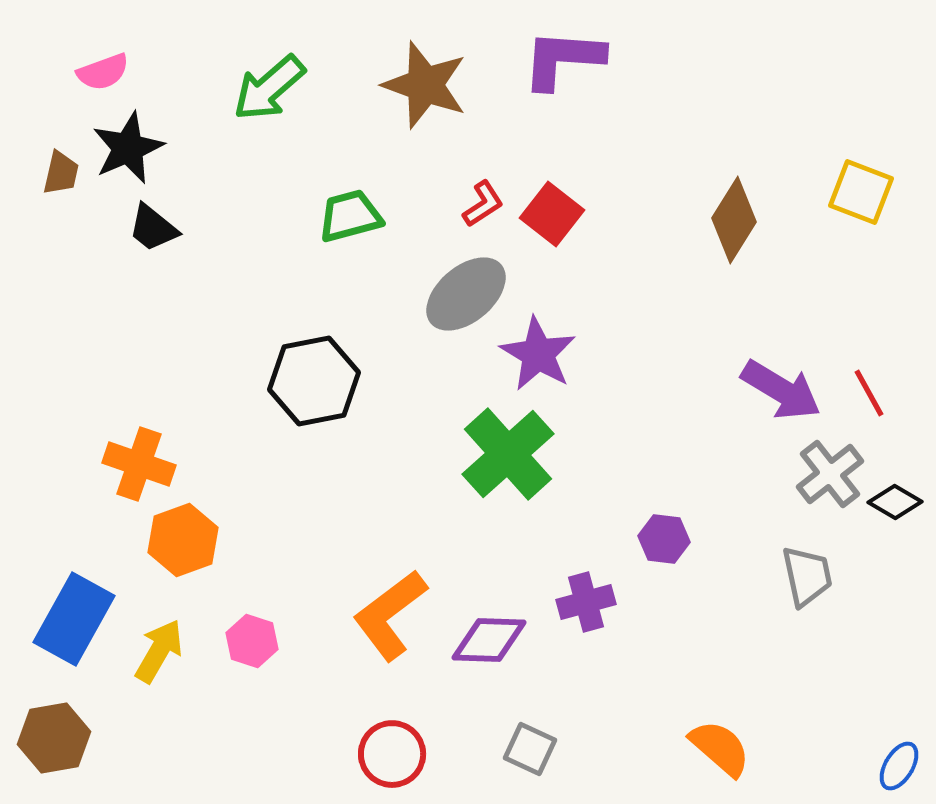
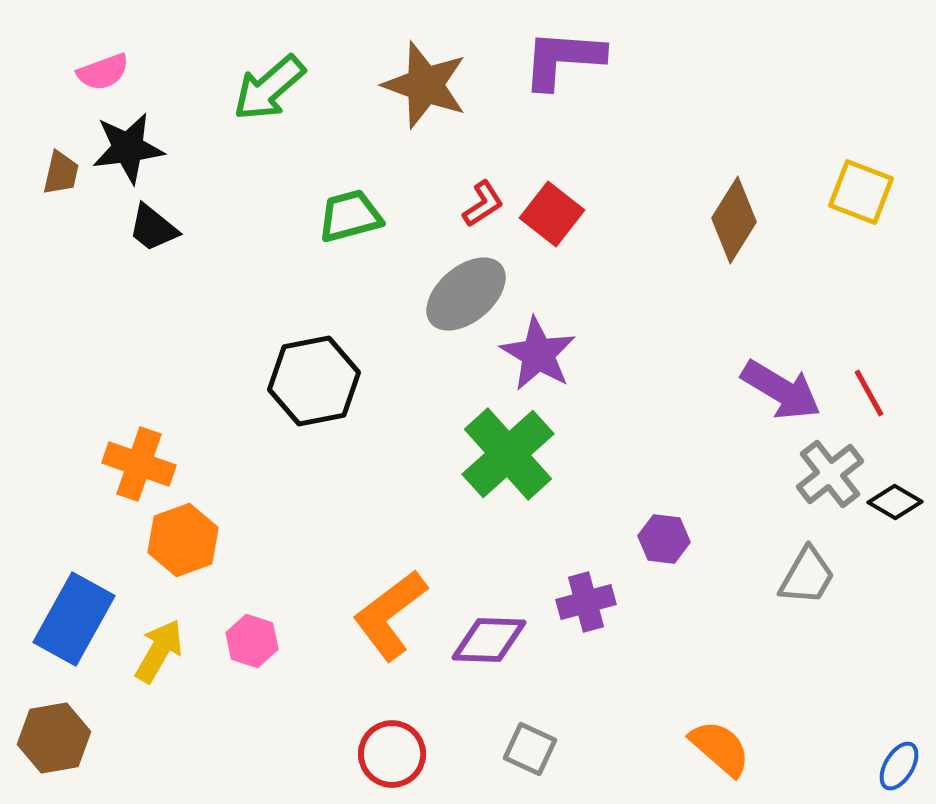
black star: rotated 16 degrees clockwise
gray trapezoid: rotated 42 degrees clockwise
